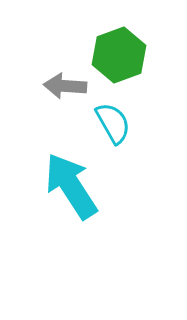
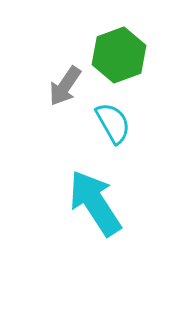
gray arrow: rotated 60 degrees counterclockwise
cyan arrow: moved 24 px right, 17 px down
